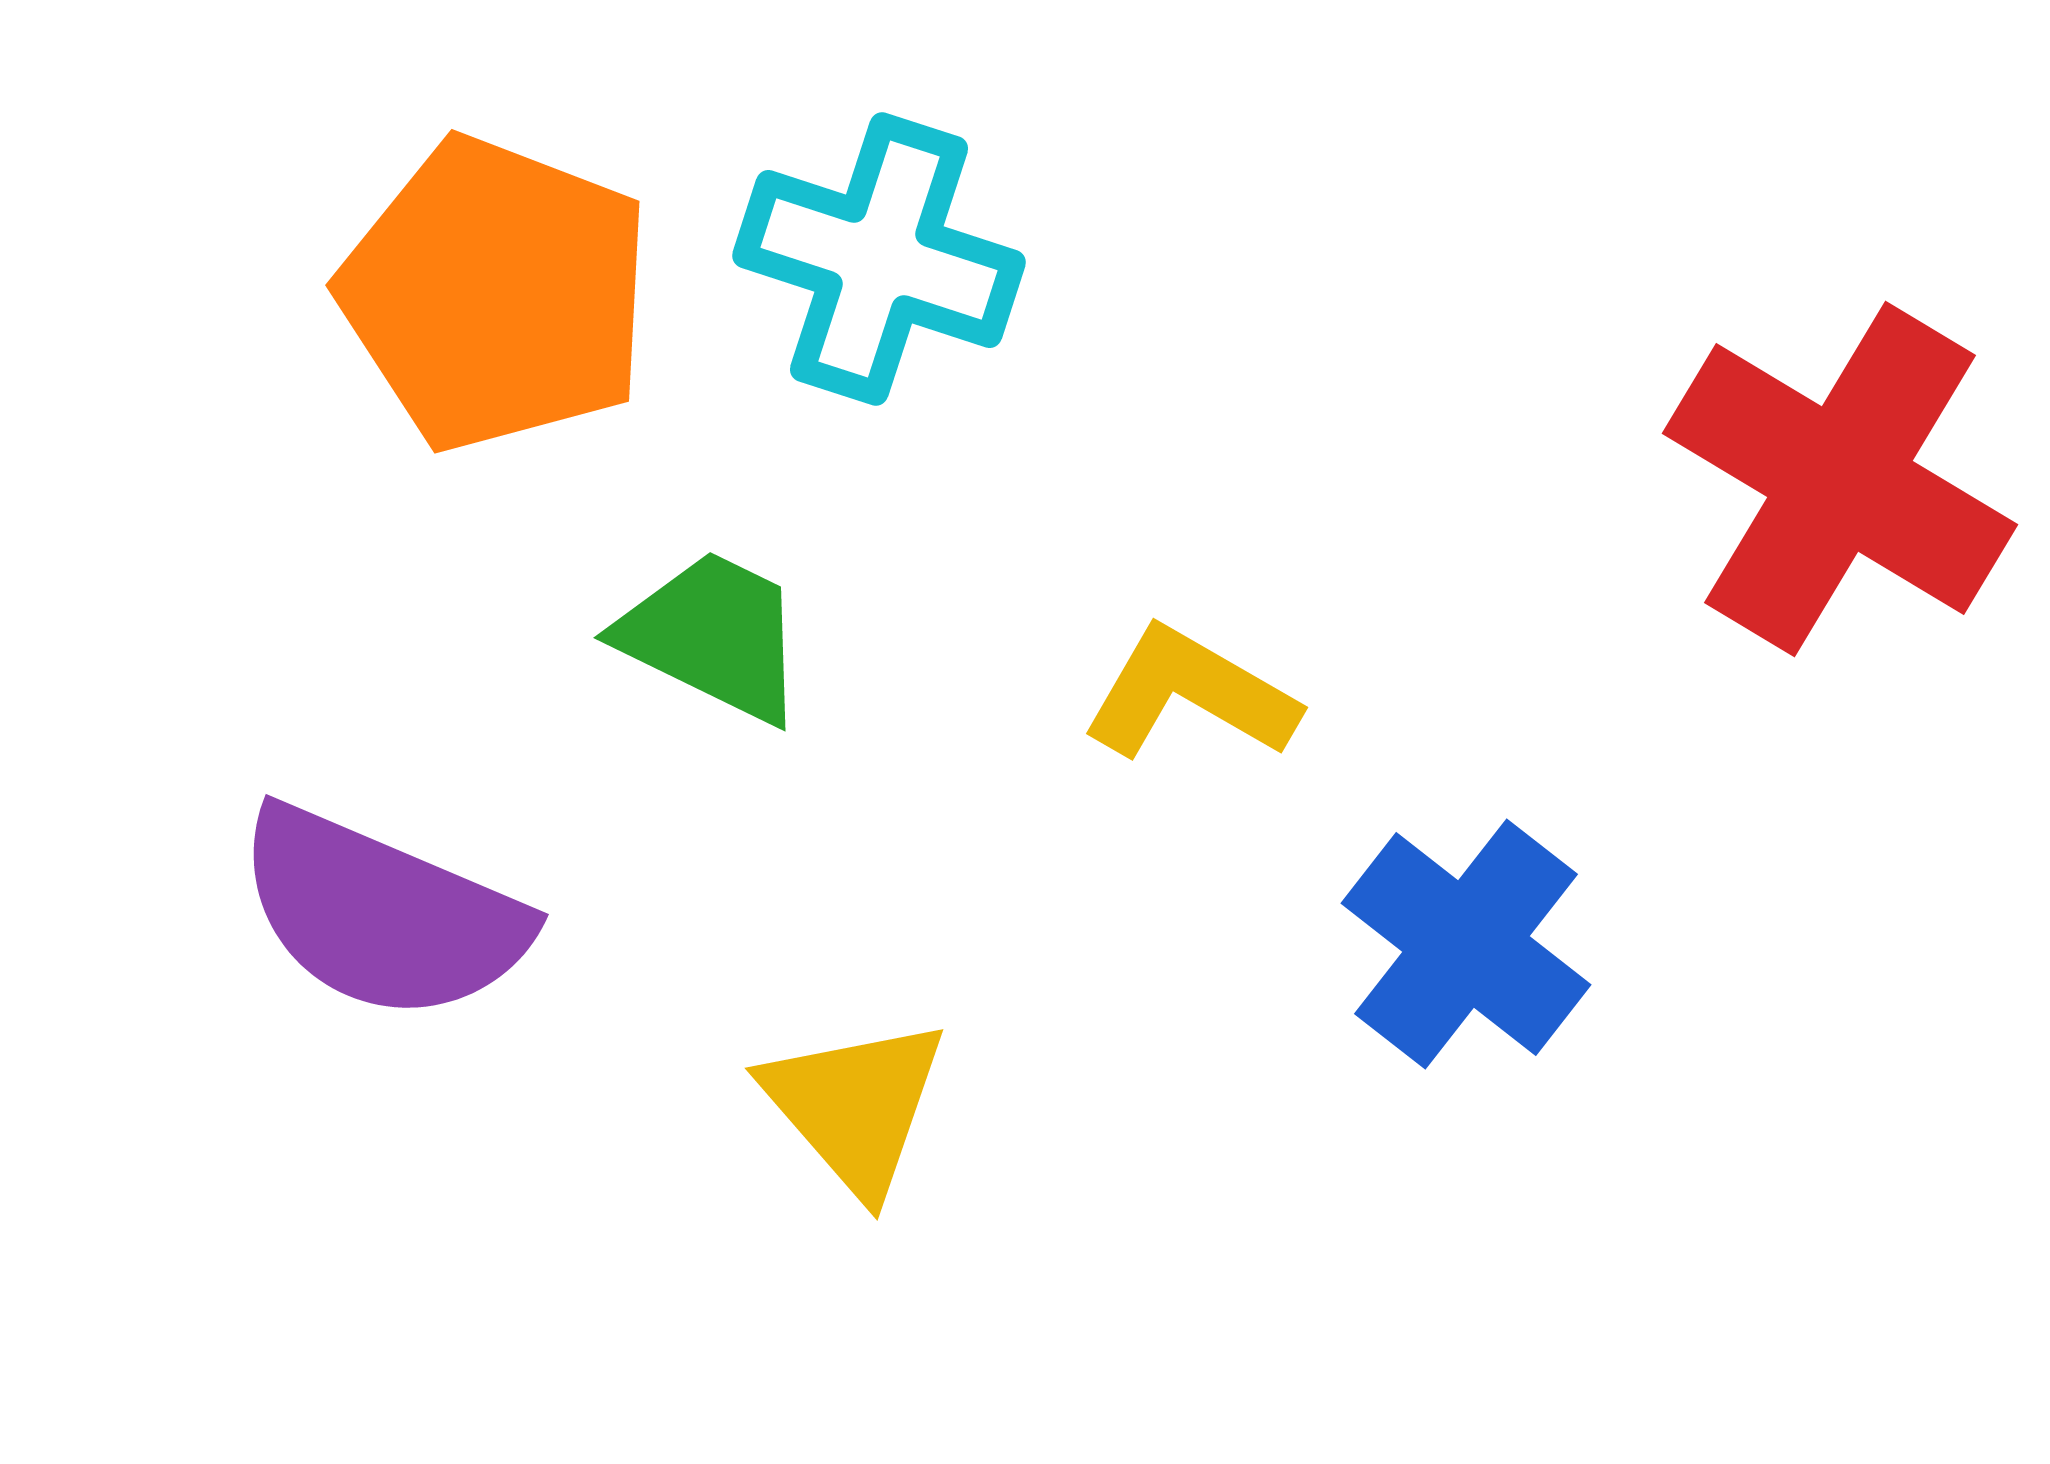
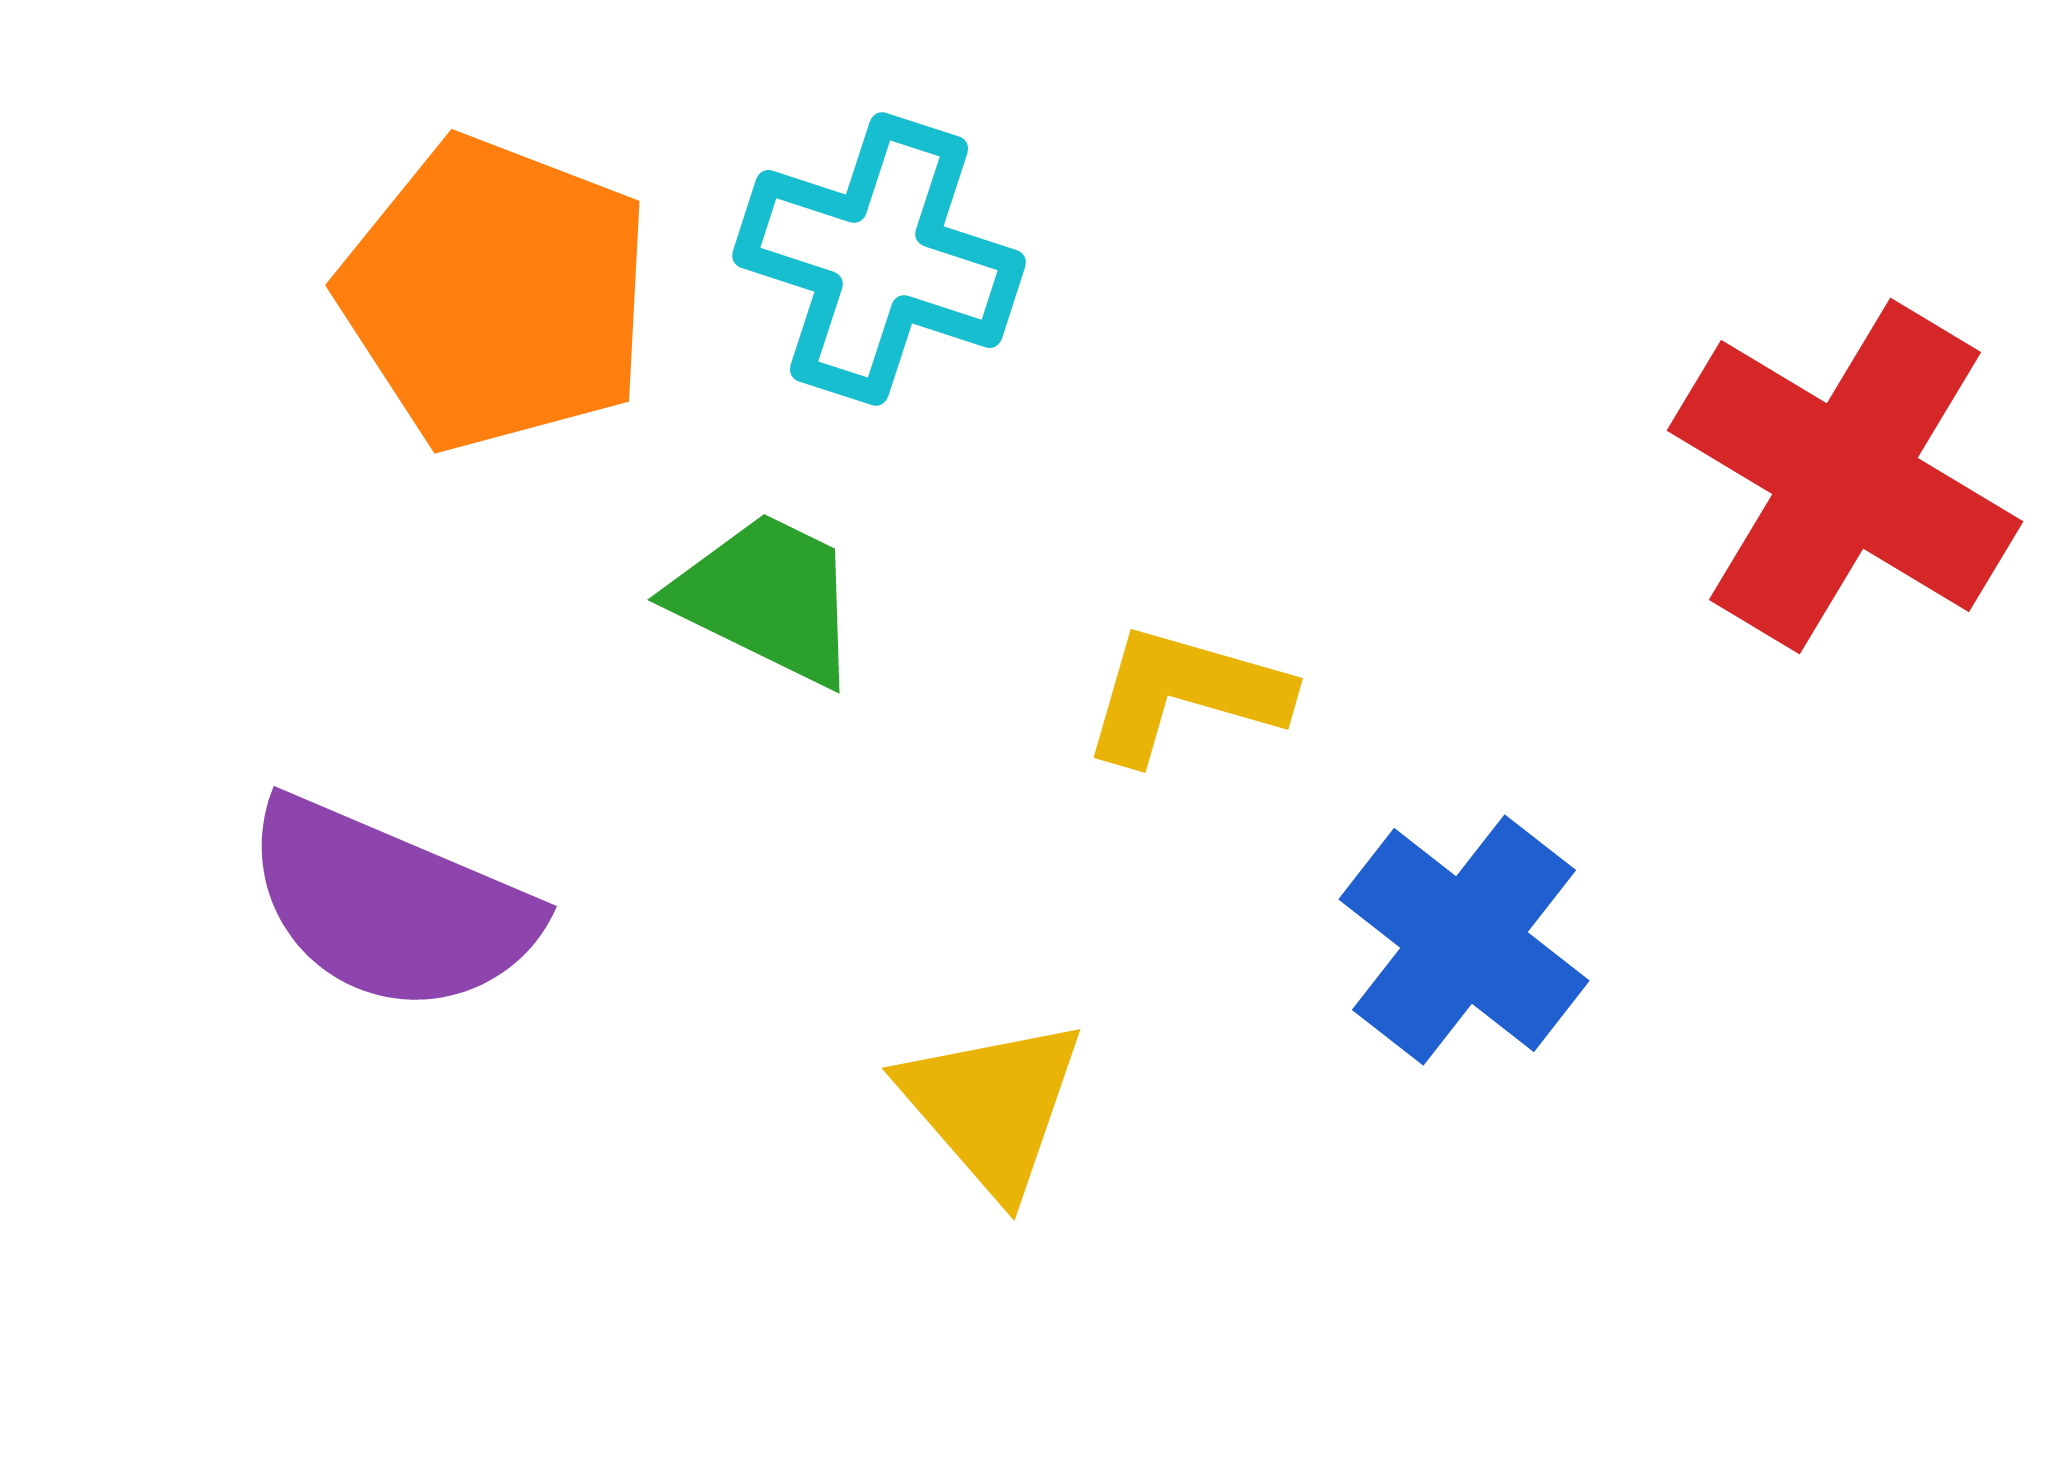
red cross: moved 5 px right, 3 px up
green trapezoid: moved 54 px right, 38 px up
yellow L-shape: moved 5 px left; rotated 14 degrees counterclockwise
purple semicircle: moved 8 px right, 8 px up
blue cross: moved 2 px left, 4 px up
yellow triangle: moved 137 px right
